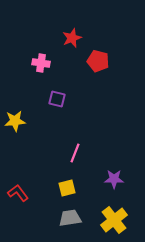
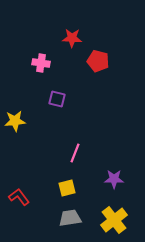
red star: rotated 24 degrees clockwise
red L-shape: moved 1 px right, 4 px down
